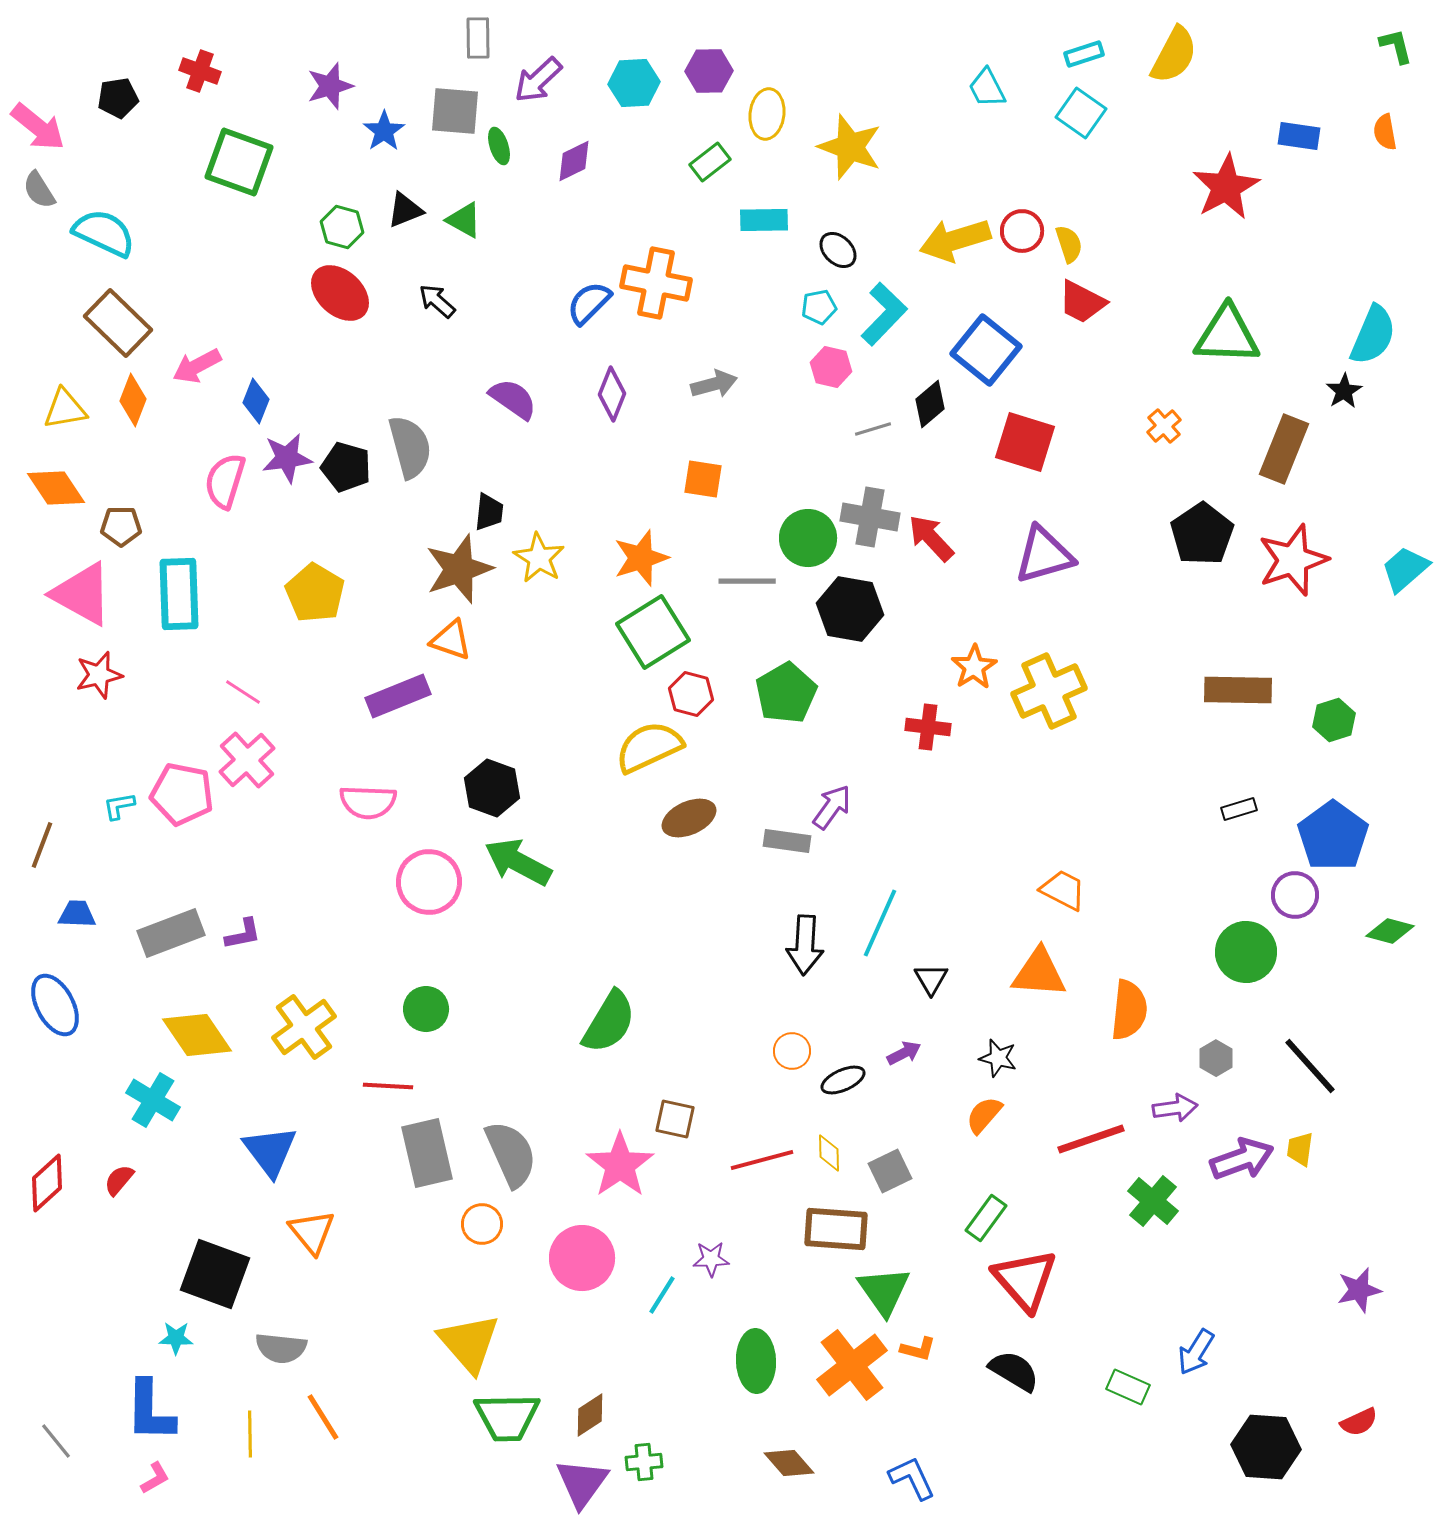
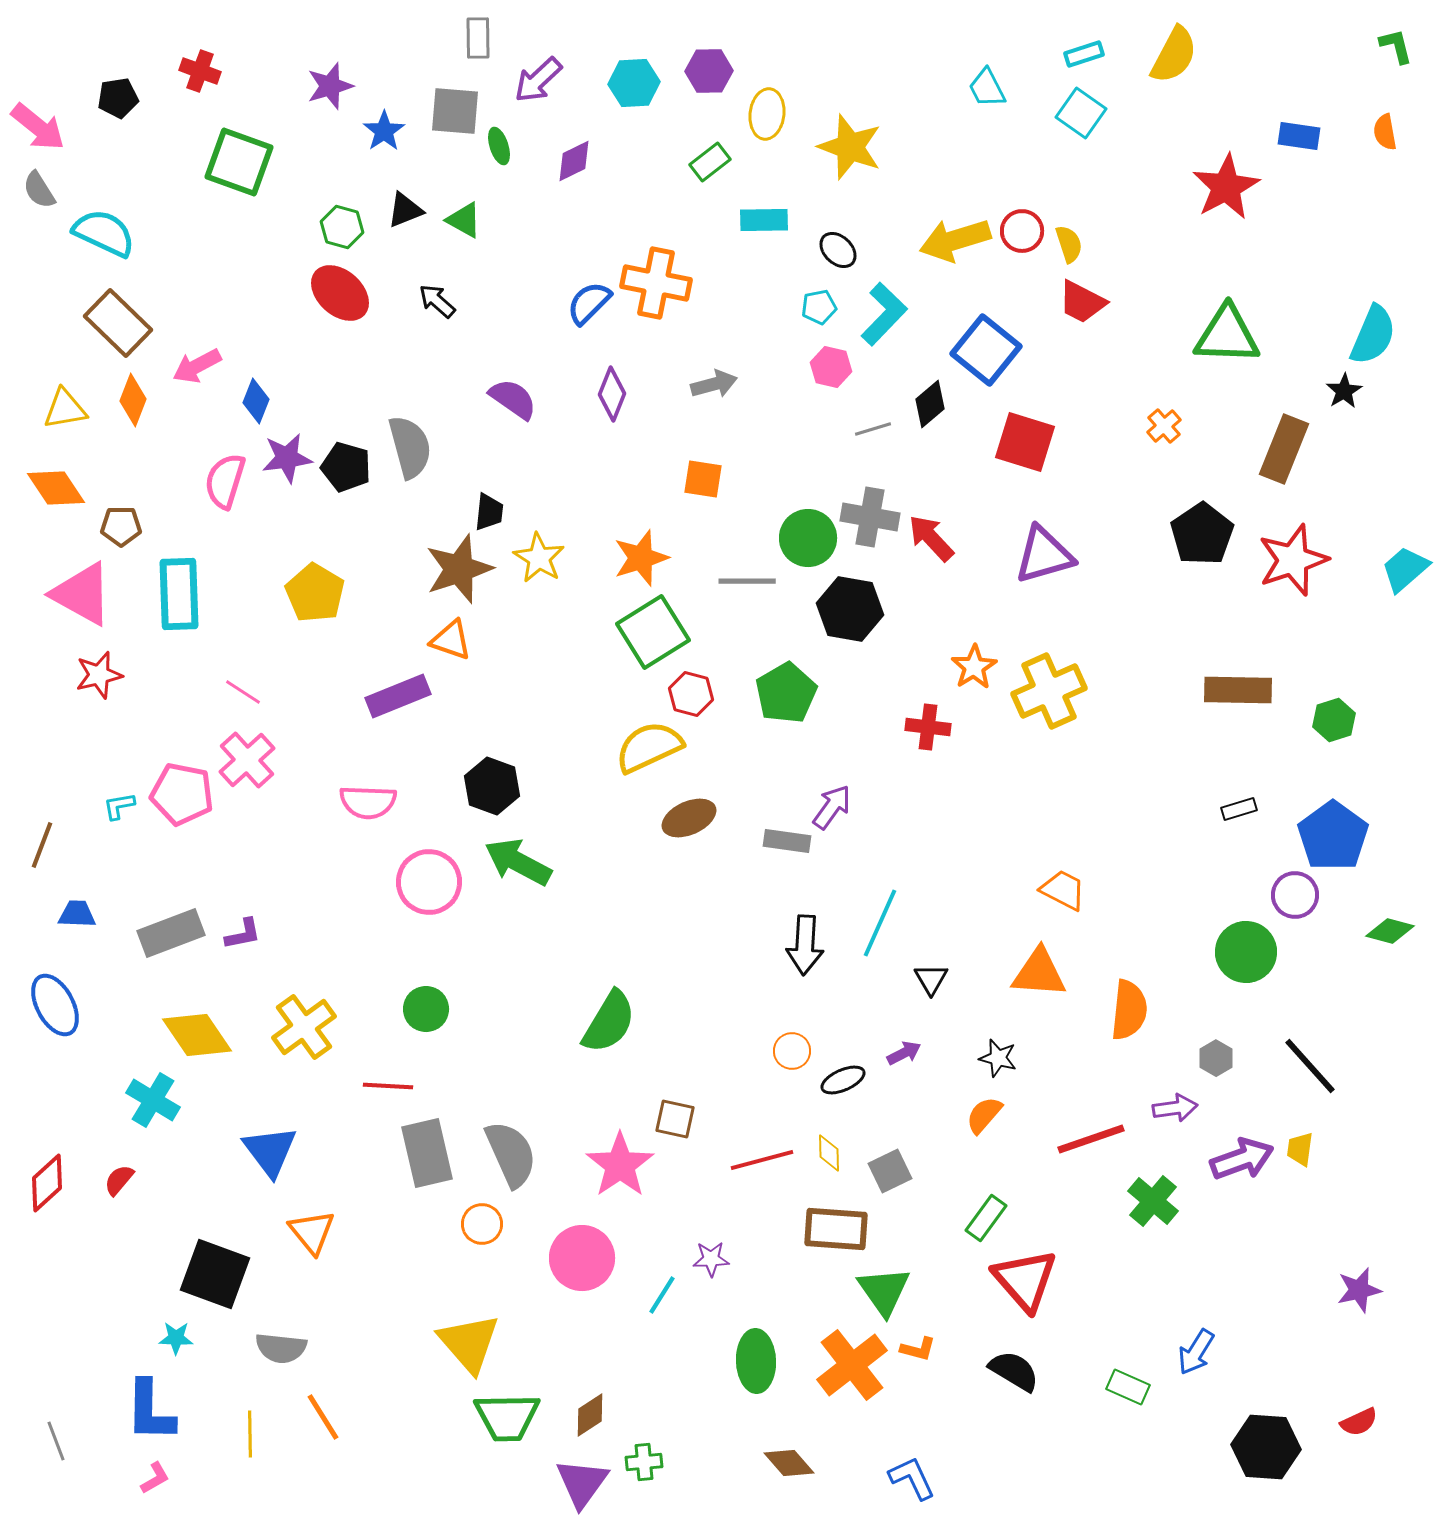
black hexagon at (492, 788): moved 2 px up
gray line at (56, 1441): rotated 18 degrees clockwise
